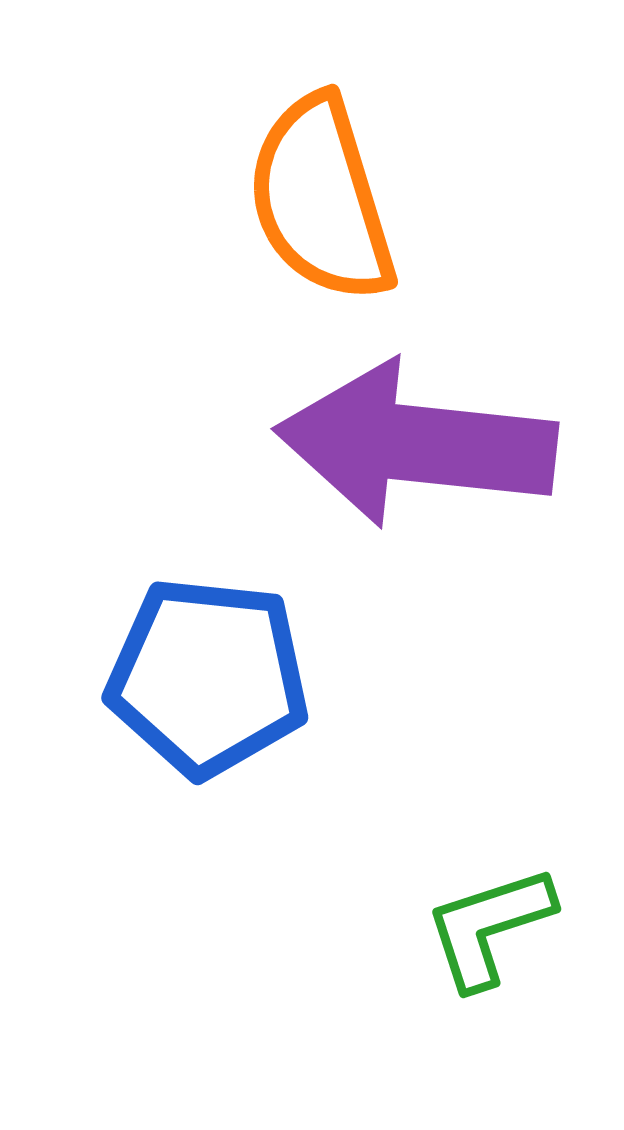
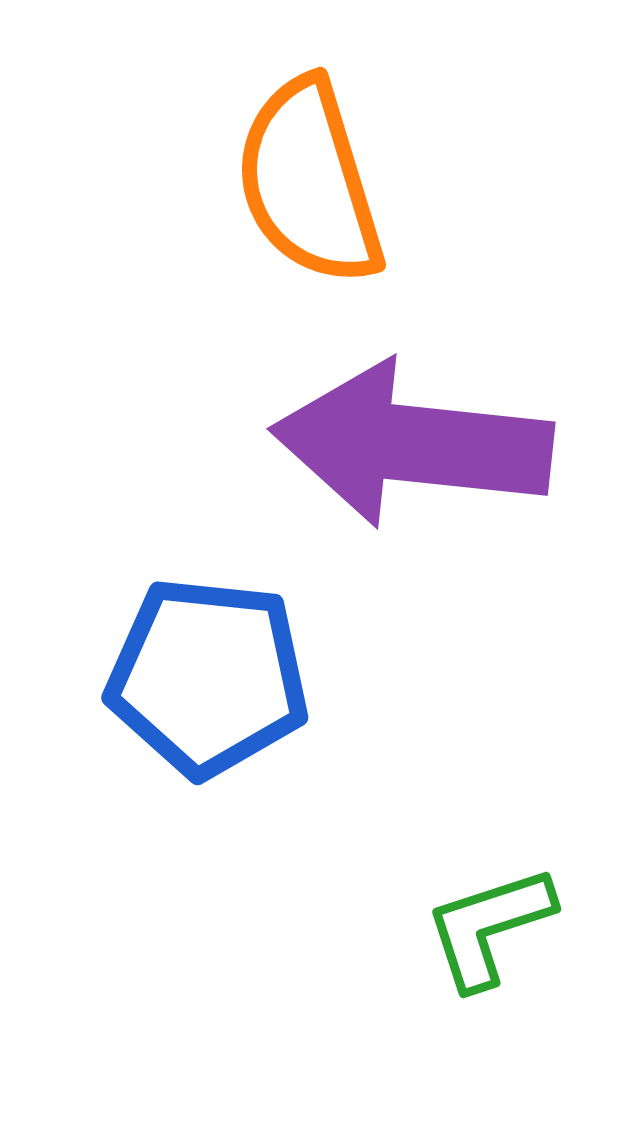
orange semicircle: moved 12 px left, 17 px up
purple arrow: moved 4 px left
